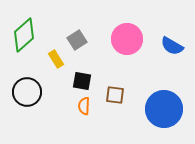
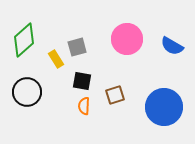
green diamond: moved 5 px down
gray square: moved 7 px down; rotated 18 degrees clockwise
brown square: rotated 24 degrees counterclockwise
blue circle: moved 2 px up
